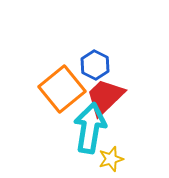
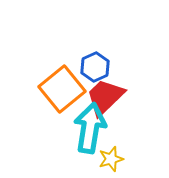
blue hexagon: moved 2 px down; rotated 8 degrees clockwise
